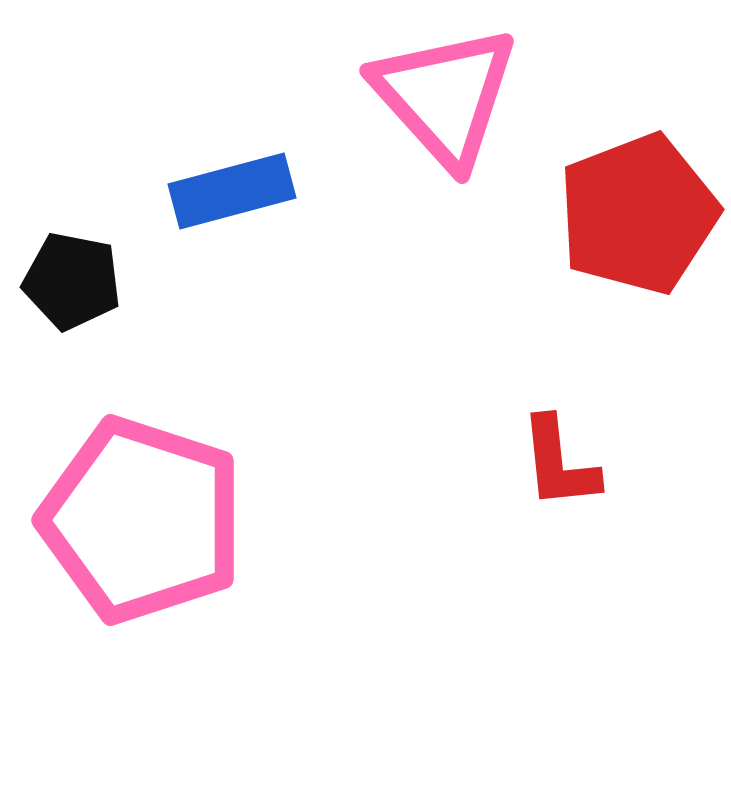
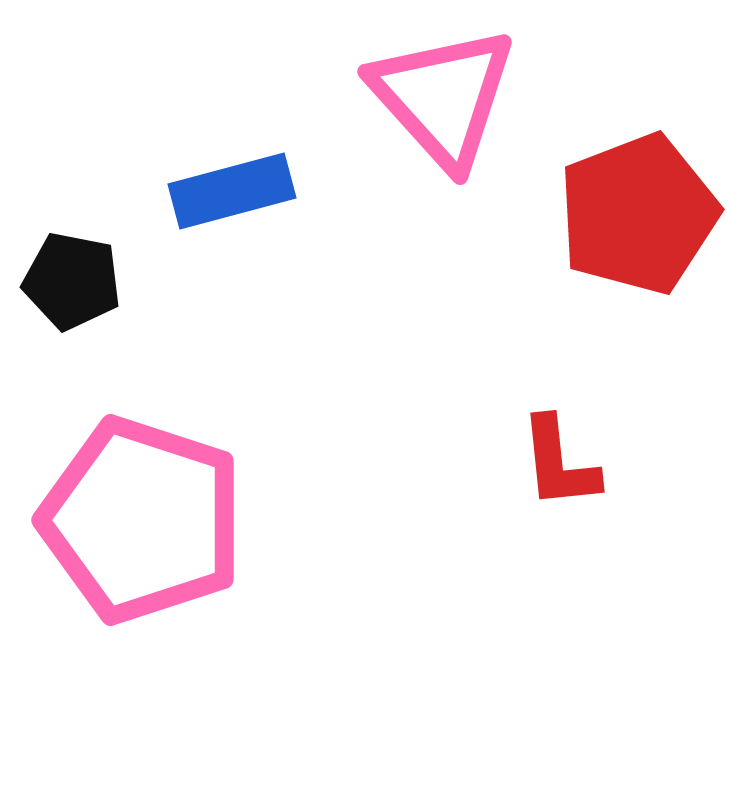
pink triangle: moved 2 px left, 1 px down
